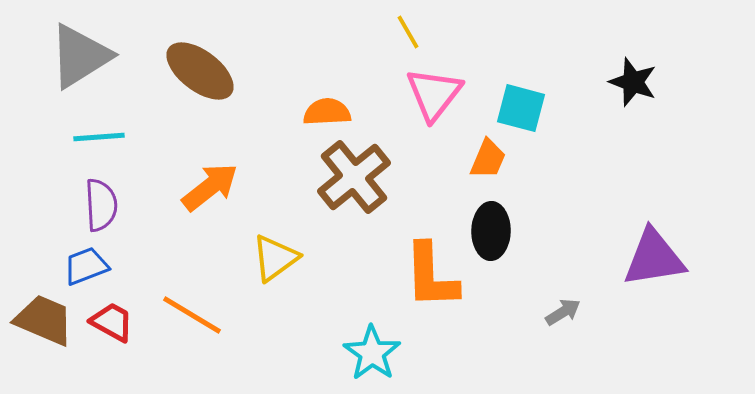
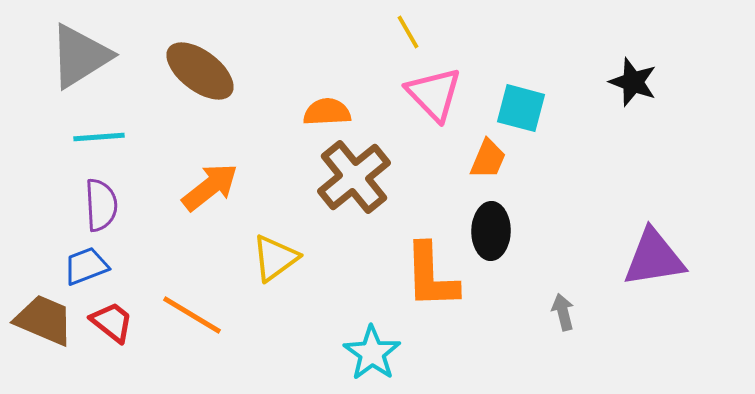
pink triangle: rotated 22 degrees counterclockwise
gray arrow: rotated 72 degrees counterclockwise
red trapezoid: rotated 9 degrees clockwise
